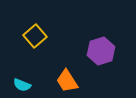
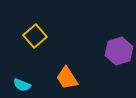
purple hexagon: moved 18 px right
orange trapezoid: moved 3 px up
